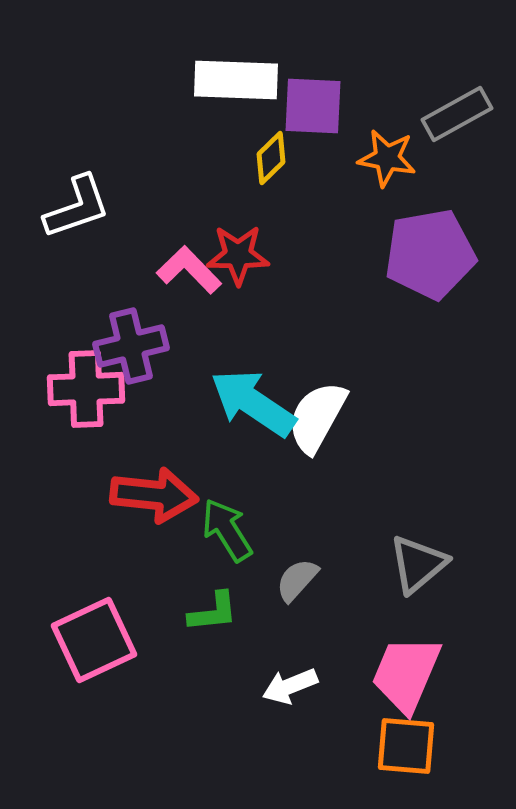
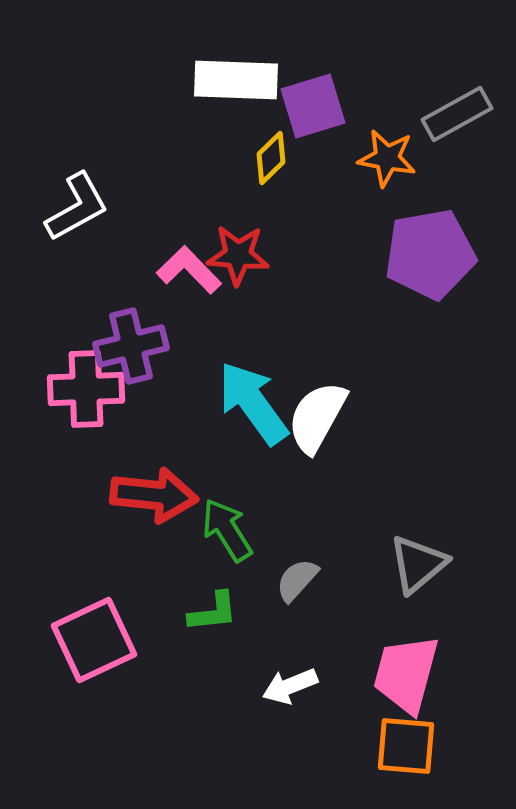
purple square: rotated 20 degrees counterclockwise
white L-shape: rotated 10 degrees counterclockwise
red star: rotated 4 degrees clockwise
cyan arrow: rotated 20 degrees clockwise
pink trapezoid: rotated 8 degrees counterclockwise
